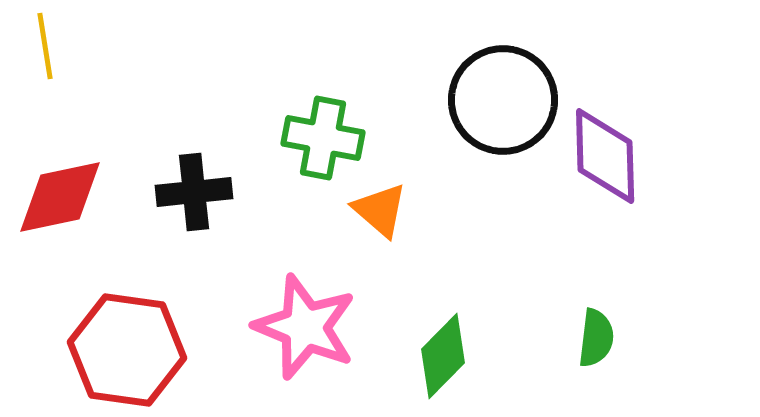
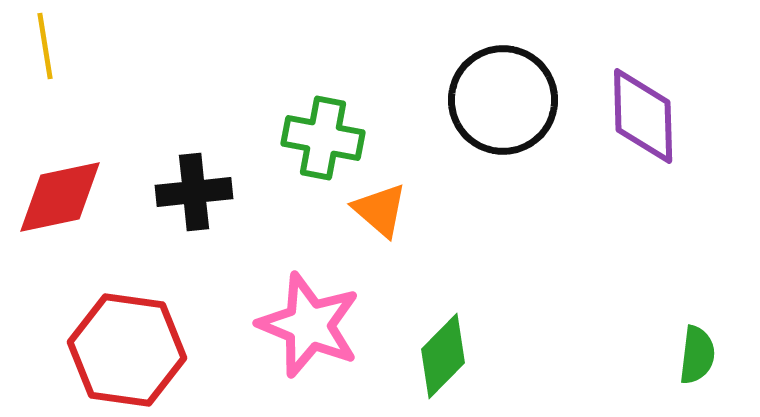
purple diamond: moved 38 px right, 40 px up
pink star: moved 4 px right, 2 px up
green semicircle: moved 101 px right, 17 px down
